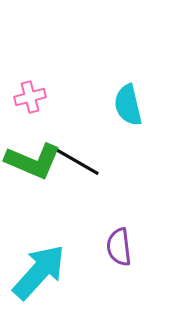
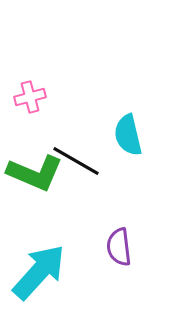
cyan semicircle: moved 30 px down
green L-shape: moved 2 px right, 12 px down
